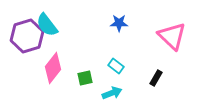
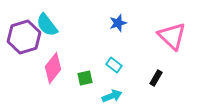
blue star: moved 1 px left; rotated 18 degrees counterclockwise
purple hexagon: moved 3 px left, 1 px down
cyan rectangle: moved 2 px left, 1 px up
cyan arrow: moved 3 px down
